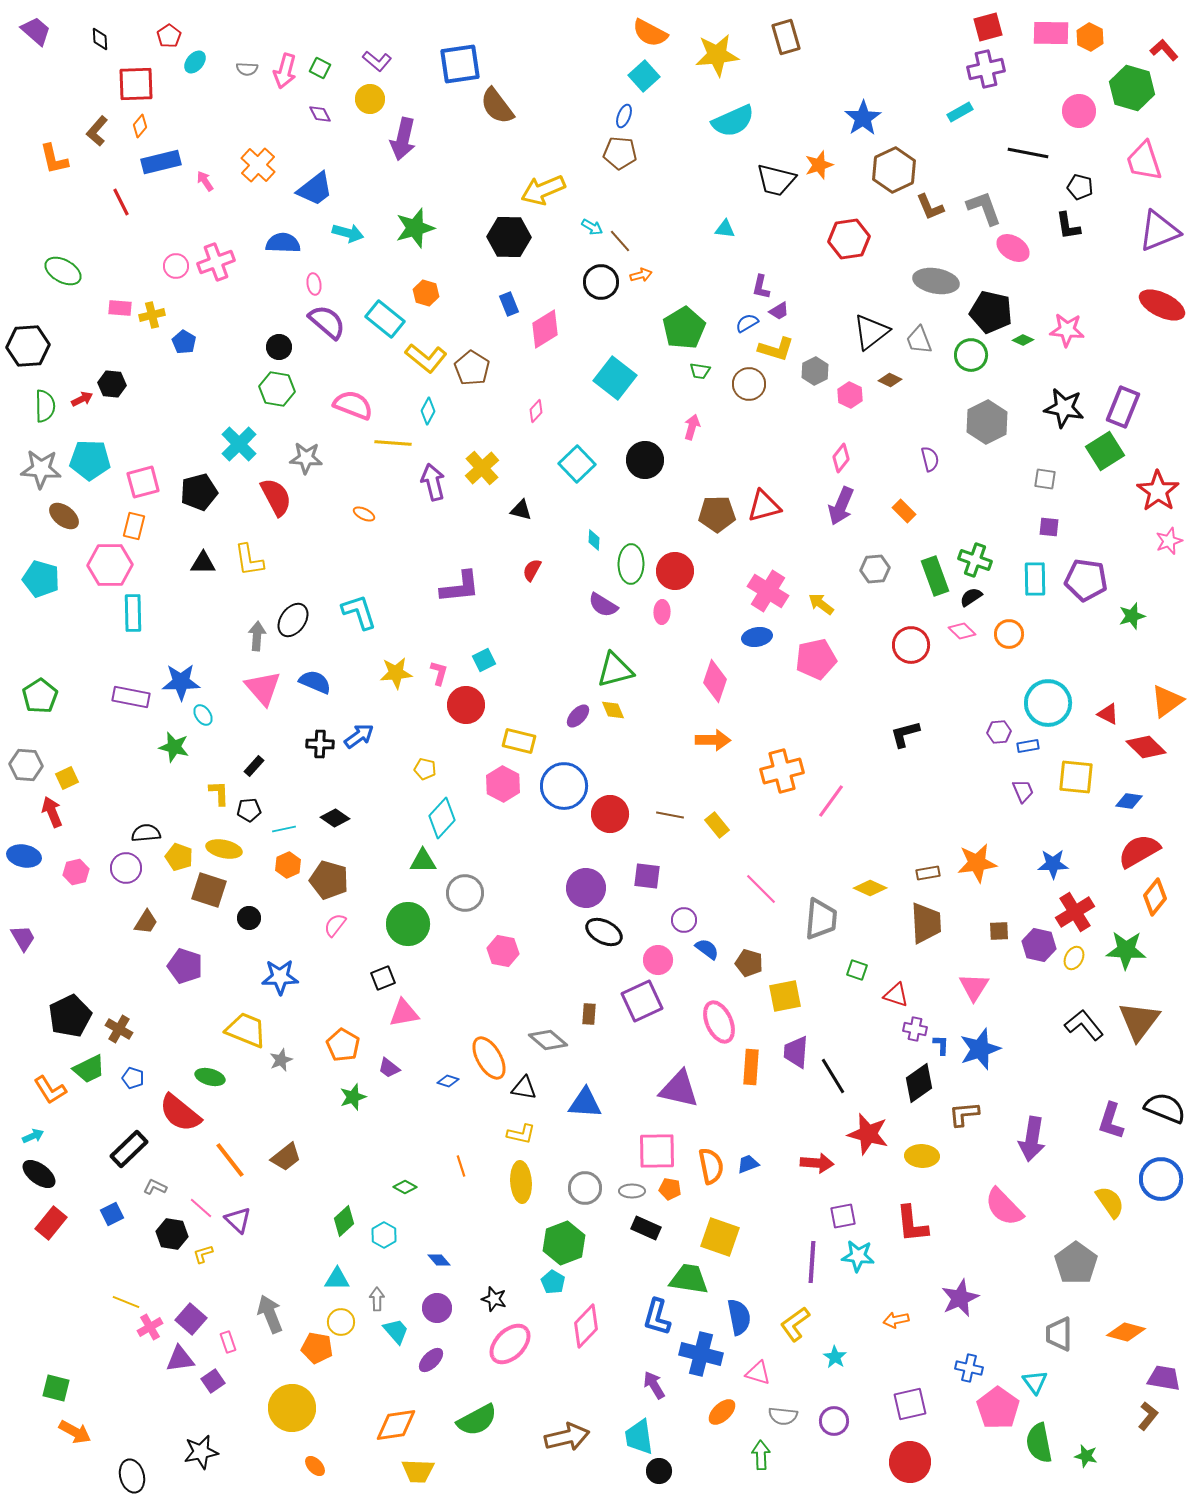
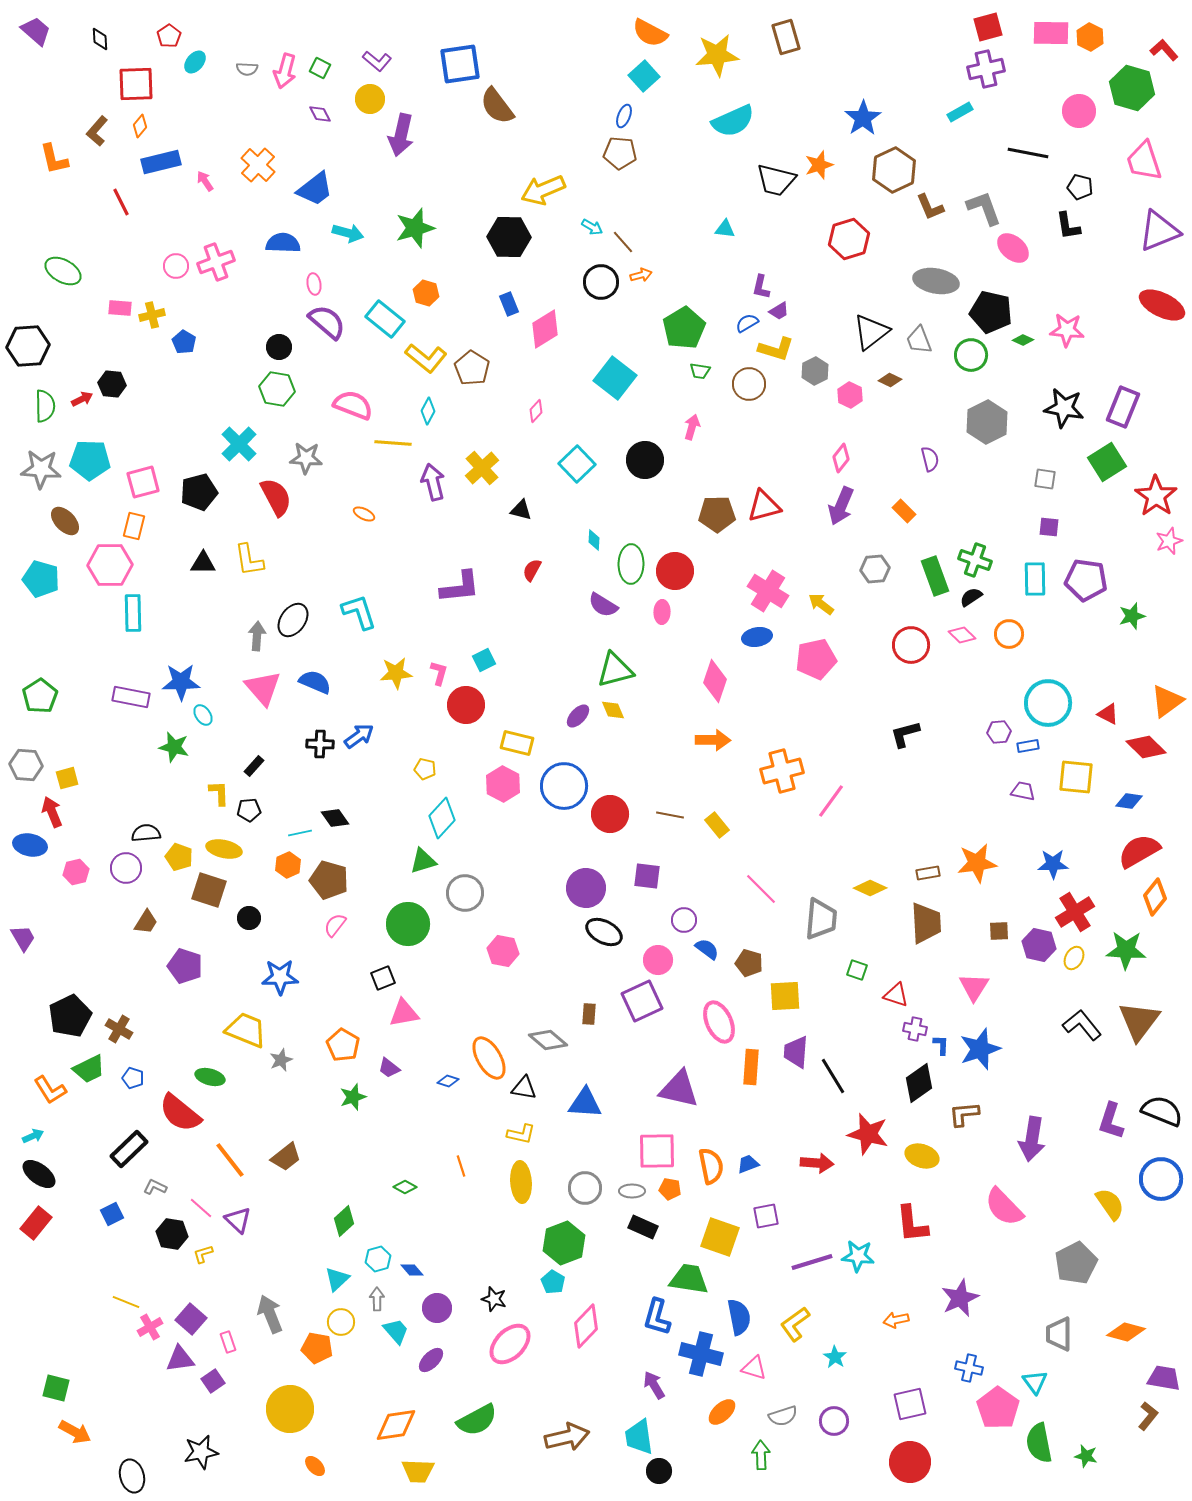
purple arrow at (403, 139): moved 2 px left, 4 px up
red hexagon at (849, 239): rotated 9 degrees counterclockwise
brown line at (620, 241): moved 3 px right, 1 px down
pink ellipse at (1013, 248): rotated 8 degrees clockwise
green square at (1105, 451): moved 2 px right, 11 px down
red star at (1158, 491): moved 2 px left, 5 px down
brown ellipse at (64, 516): moved 1 px right, 5 px down; rotated 8 degrees clockwise
pink diamond at (962, 631): moved 4 px down
yellow rectangle at (519, 741): moved 2 px left, 2 px down
yellow square at (67, 778): rotated 10 degrees clockwise
purple trapezoid at (1023, 791): rotated 55 degrees counterclockwise
black diamond at (335, 818): rotated 20 degrees clockwise
cyan line at (284, 829): moved 16 px right, 4 px down
blue ellipse at (24, 856): moved 6 px right, 11 px up
green triangle at (423, 861): rotated 16 degrees counterclockwise
yellow square at (785, 996): rotated 8 degrees clockwise
black L-shape at (1084, 1025): moved 2 px left
black semicircle at (1165, 1108): moved 3 px left, 3 px down
yellow ellipse at (922, 1156): rotated 16 degrees clockwise
yellow semicircle at (1110, 1202): moved 2 px down
purple square at (843, 1216): moved 77 px left
red rectangle at (51, 1223): moved 15 px left
black rectangle at (646, 1228): moved 3 px left, 1 px up
cyan hexagon at (384, 1235): moved 6 px left, 24 px down; rotated 15 degrees clockwise
blue diamond at (439, 1260): moved 27 px left, 10 px down
purple line at (812, 1262): rotated 69 degrees clockwise
gray pentagon at (1076, 1263): rotated 9 degrees clockwise
cyan triangle at (337, 1279): rotated 44 degrees counterclockwise
pink triangle at (758, 1373): moved 4 px left, 5 px up
yellow circle at (292, 1408): moved 2 px left, 1 px down
gray semicircle at (783, 1416): rotated 24 degrees counterclockwise
